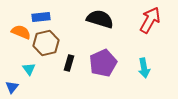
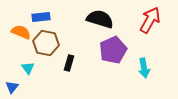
brown hexagon: rotated 25 degrees clockwise
purple pentagon: moved 10 px right, 13 px up
cyan triangle: moved 1 px left, 1 px up
